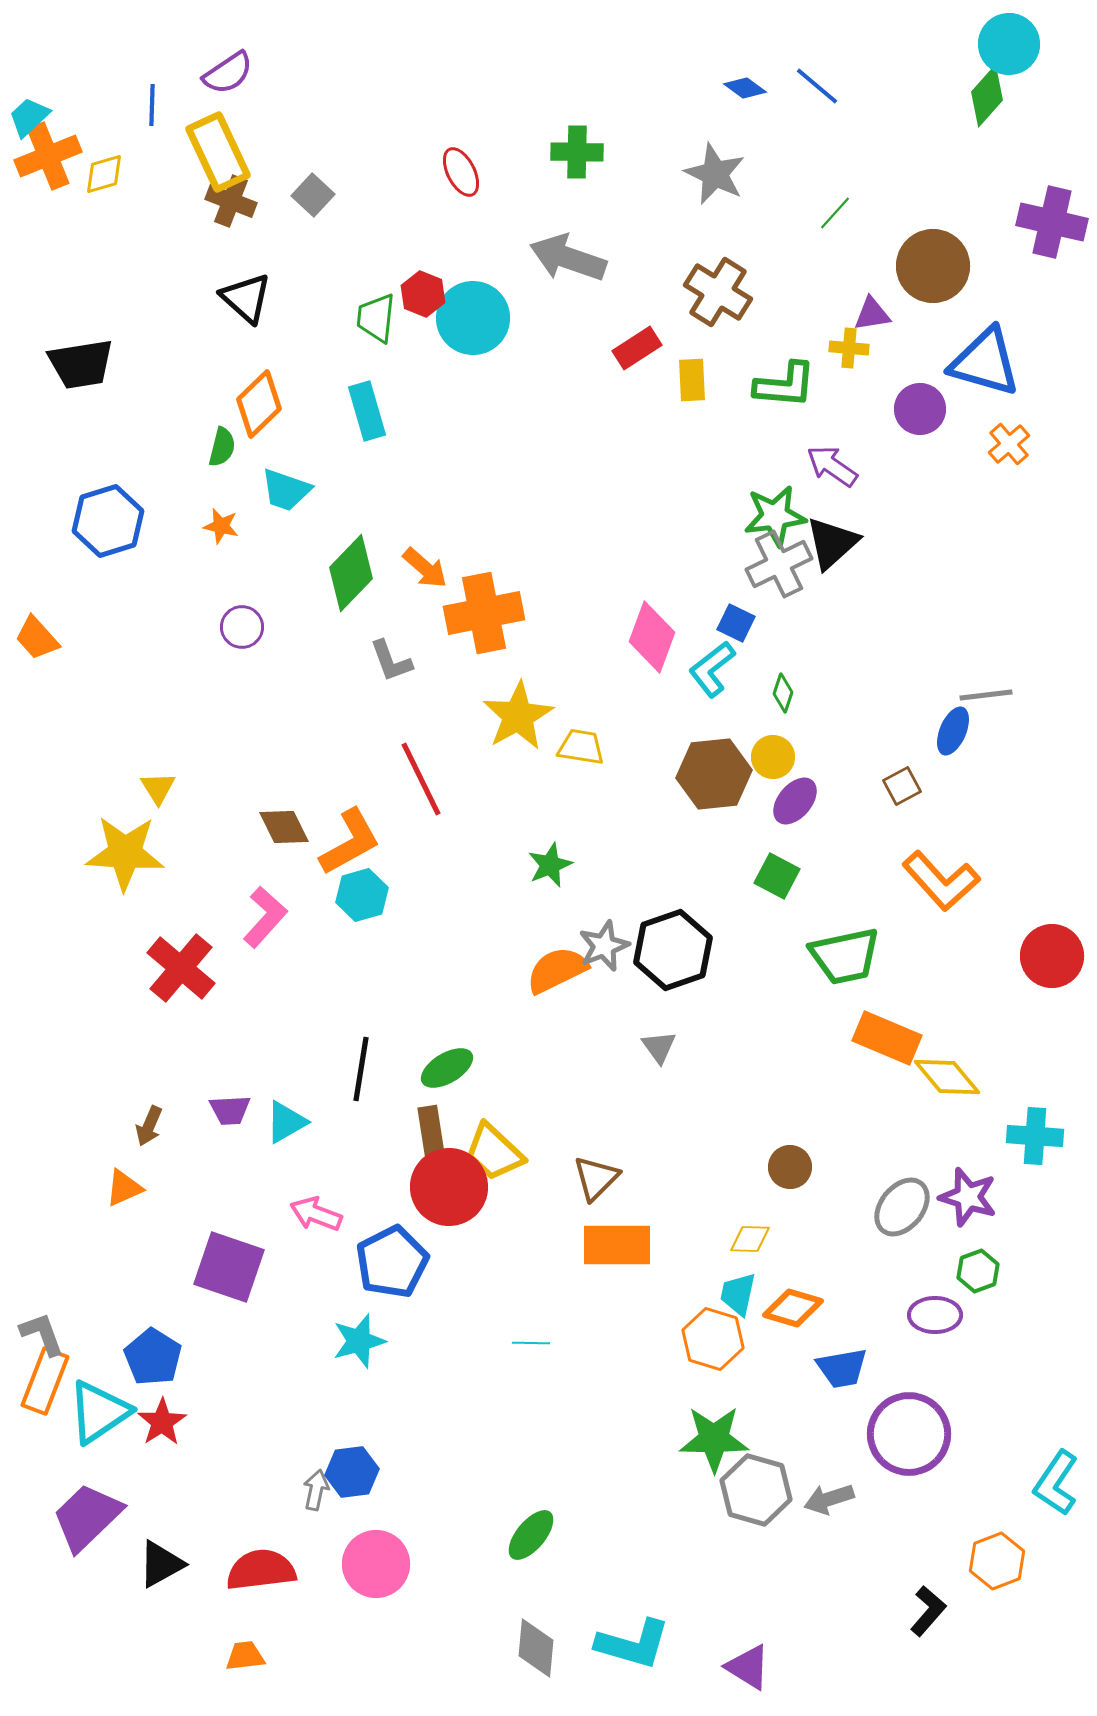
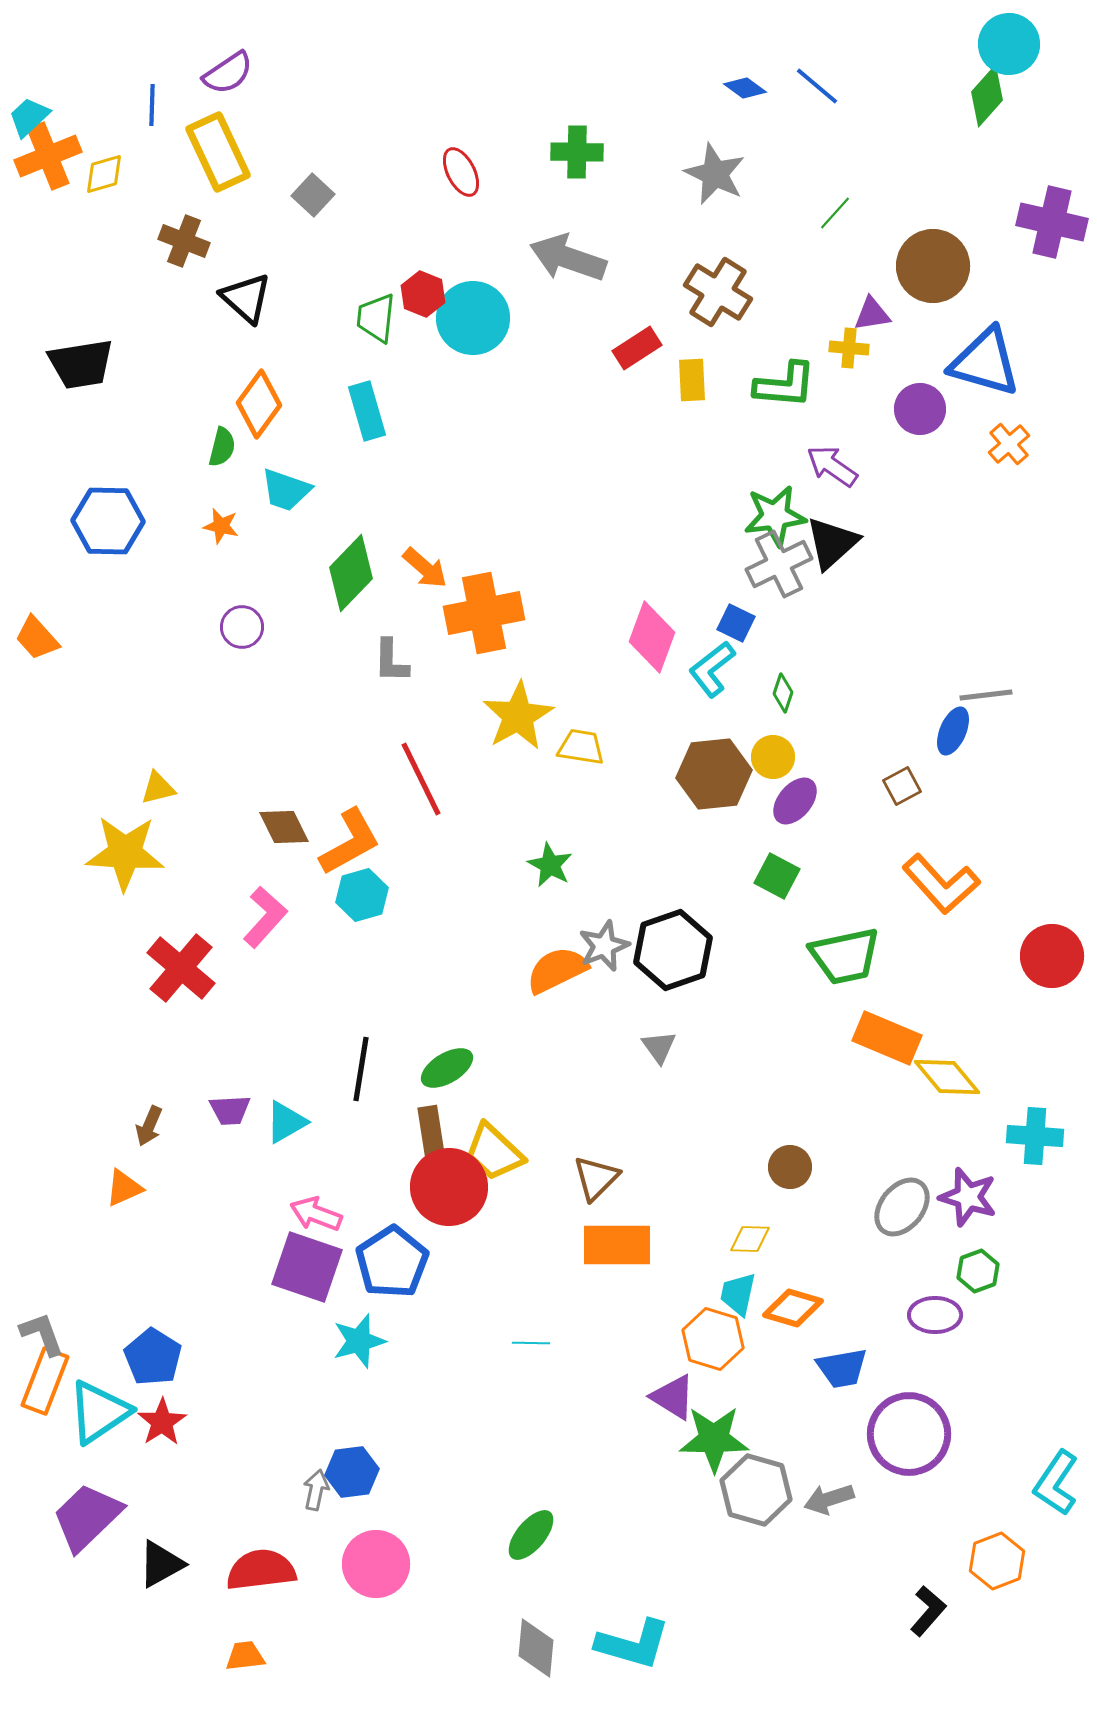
brown cross at (231, 201): moved 47 px left, 40 px down
orange diamond at (259, 404): rotated 10 degrees counterclockwise
blue hexagon at (108, 521): rotated 18 degrees clockwise
gray L-shape at (391, 661): rotated 21 degrees clockwise
yellow triangle at (158, 788): rotated 48 degrees clockwise
green star at (550, 865): rotated 21 degrees counterclockwise
orange L-shape at (941, 881): moved 3 px down
blue pentagon at (392, 1262): rotated 6 degrees counterclockwise
purple square at (229, 1267): moved 78 px right
purple triangle at (748, 1667): moved 75 px left, 270 px up
